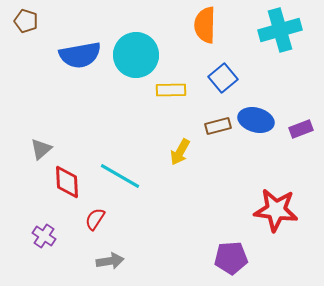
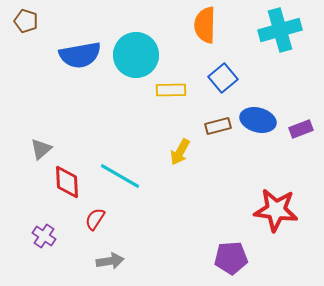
blue ellipse: moved 2 px right
